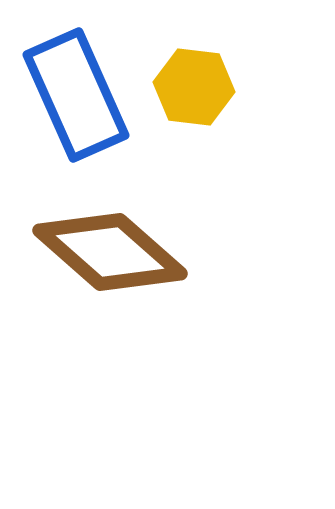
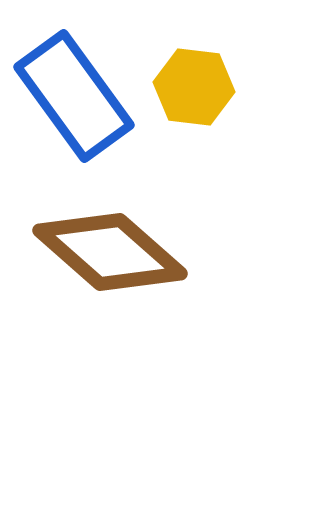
blue rectangle: moved 2 px left, 1 px down; rotated 12 degrees counterclockwise
